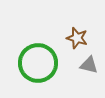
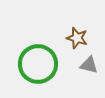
green circle: moved 1 px down
